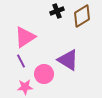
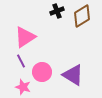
purple triangle: moved 5 px right, 15 px down
pink circle: moved 2 px left, 2 px up
pink star: moved 2 px left; rotated 21 degrees clockwise
